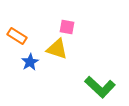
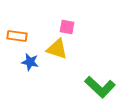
orange rectangle: rotated 24 degrees counterclockwise
blue star: rotated 30 degrees counterclockwise
